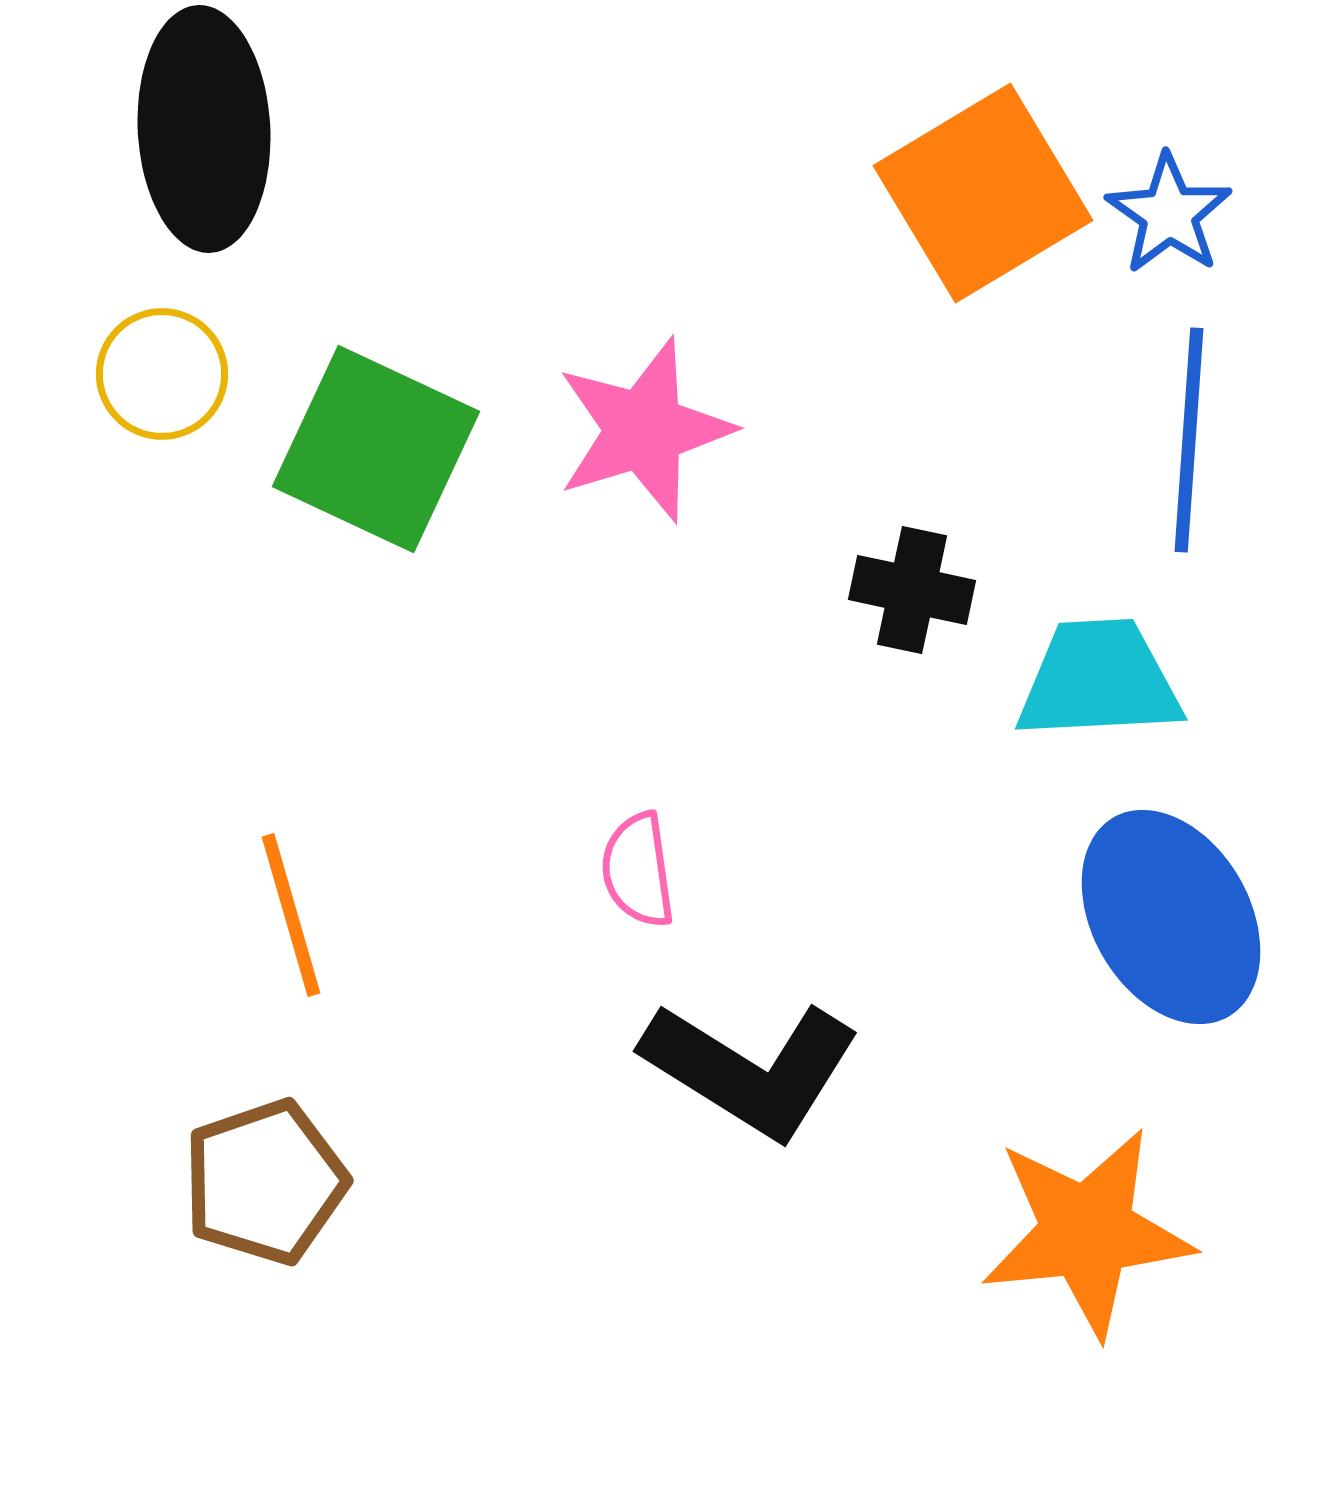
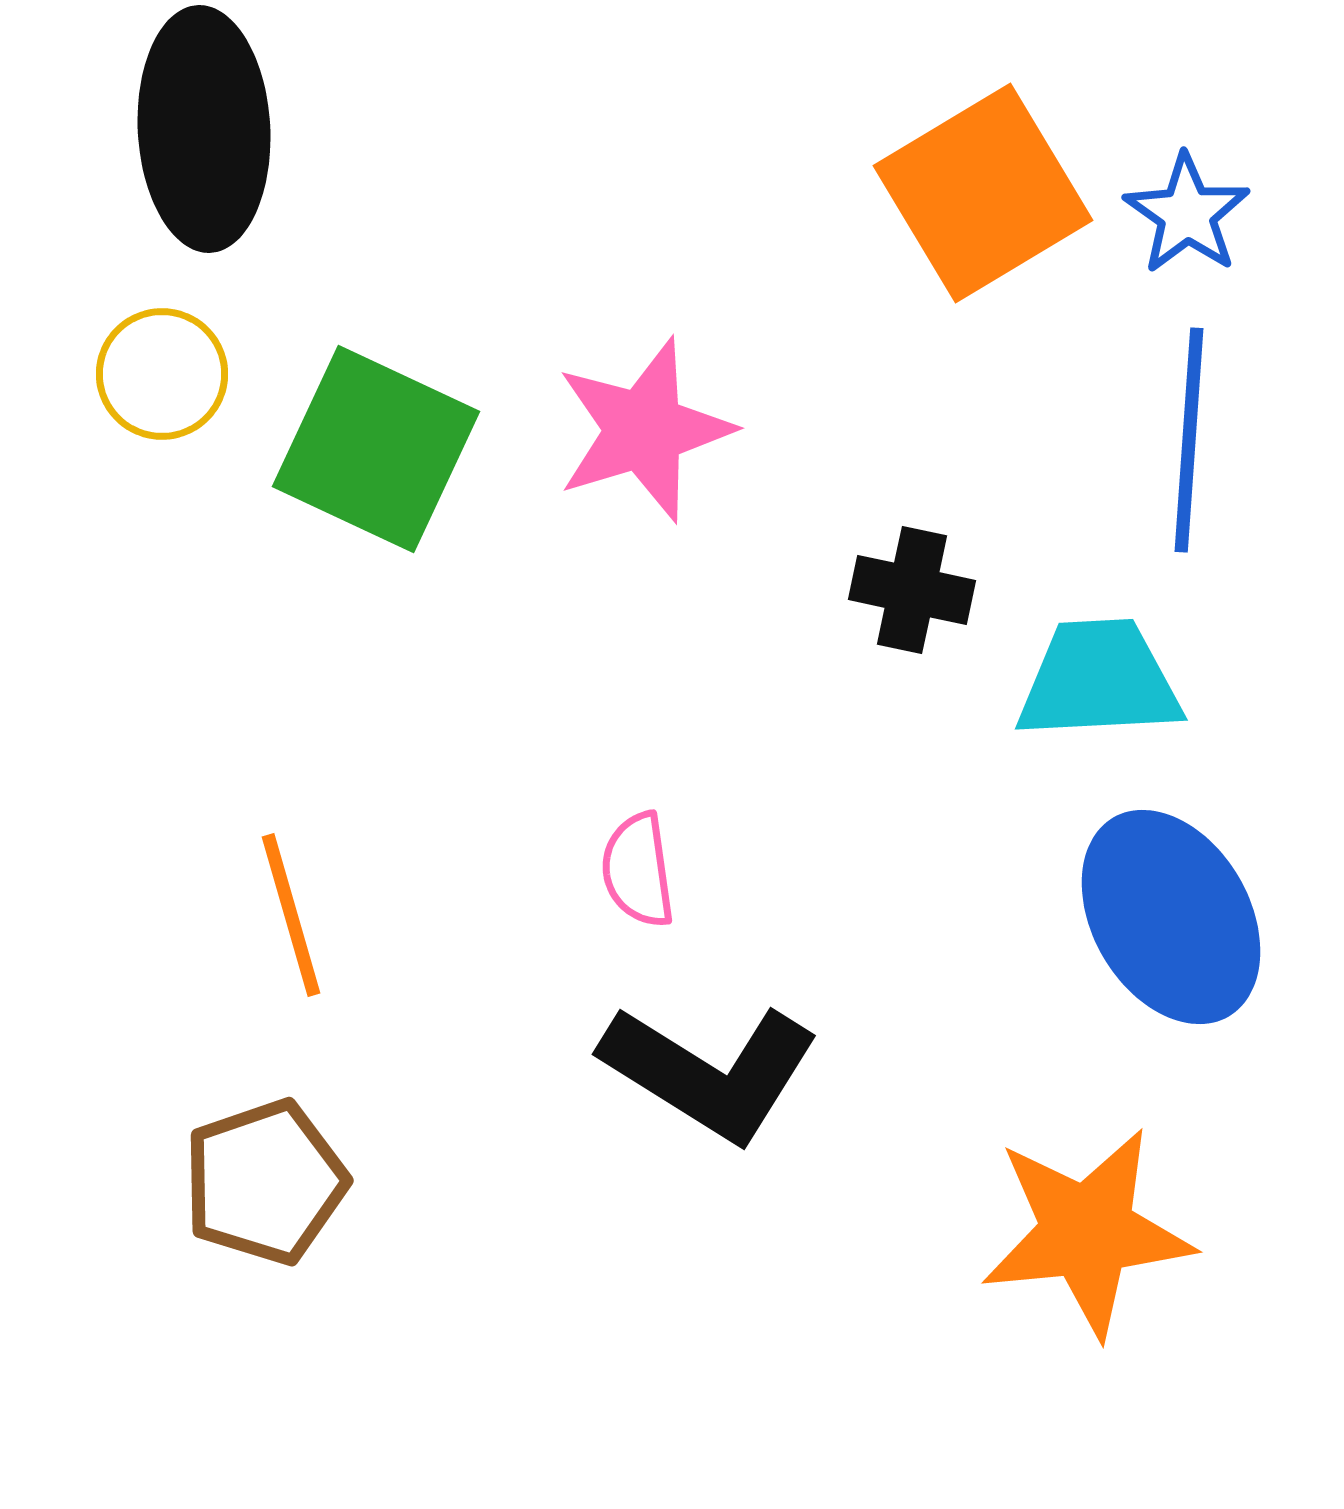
blue star: moved 18 px right
black L-shape: moved 41 px left, 3 px down
